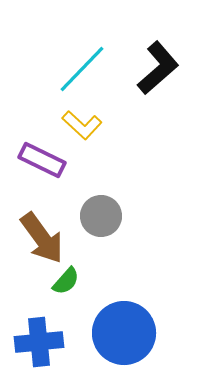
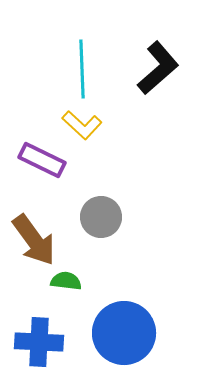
cyan line: rotated 46 degrees counterclockwise
gray circle: moved 1 px down
brown arrow: moved 8 px left, 2 px down
green semicircle: rotated 124 degrees counterclockwise
blue cross: rotated 9 degrees clockwise
